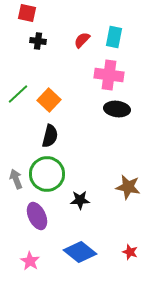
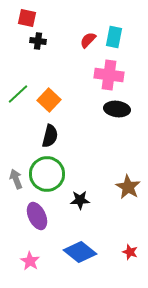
red square: moved 5 px down
red semicircle: moved 6 px right
brown star: rotated 20 degrees clockwise
